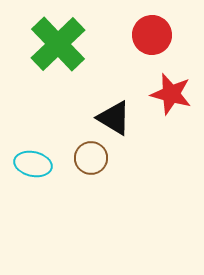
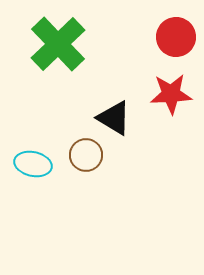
red circle: moved 24 px right, 2 px down
red star: rotated 18 degrees counterclockwise
brown circle: moved 5 px left, 3 px up
